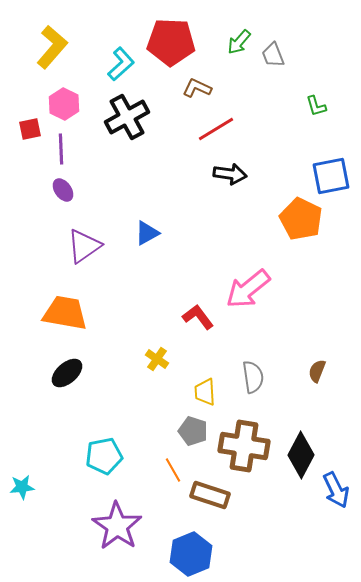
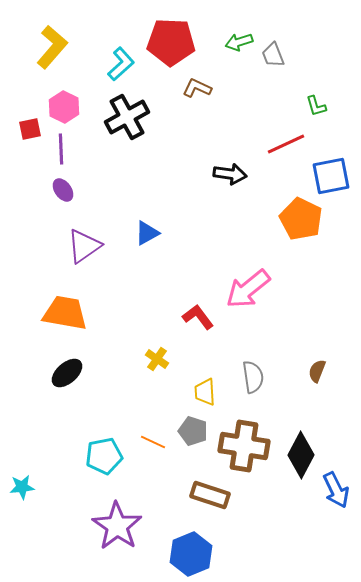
green arrow: rotated 32 degrees clockwise
pink hexagon: moved 3 px down
red line: moved 70 px right, 15 px down; rotated 6 degrees clockwise
orange line: moved 20 px left, 28 px up; rotated 35 degrees counterclockwise
